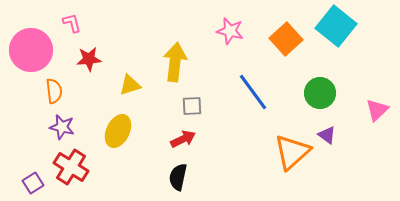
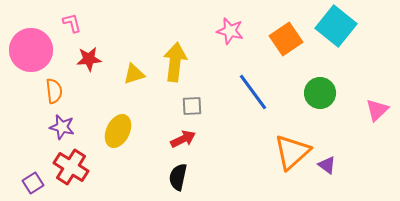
orange square: rotated 8 degrees clockwise
yellow triangle: moved 4 px right, 11 px up
purple triangle: moved 30 px down
